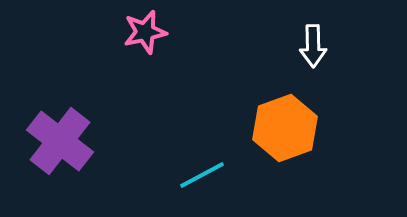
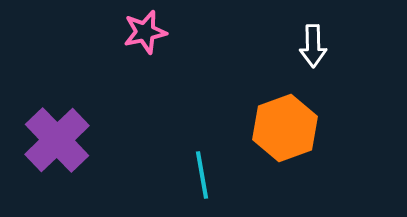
purple cross: moved 3 px left, 1 px up; rotated 8 degrees clockwise
cyan line: rotated 72 degrees counterclockwise
